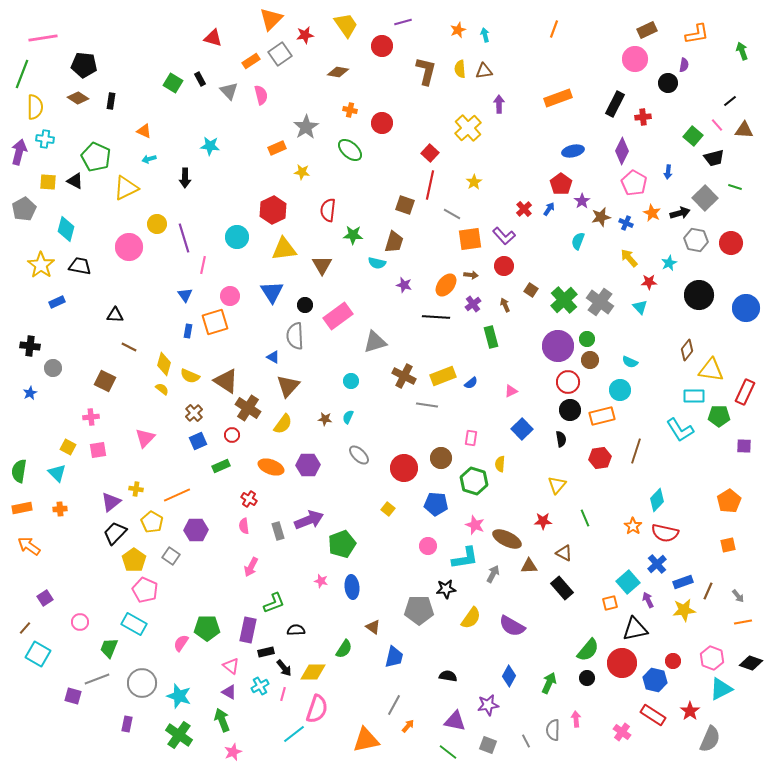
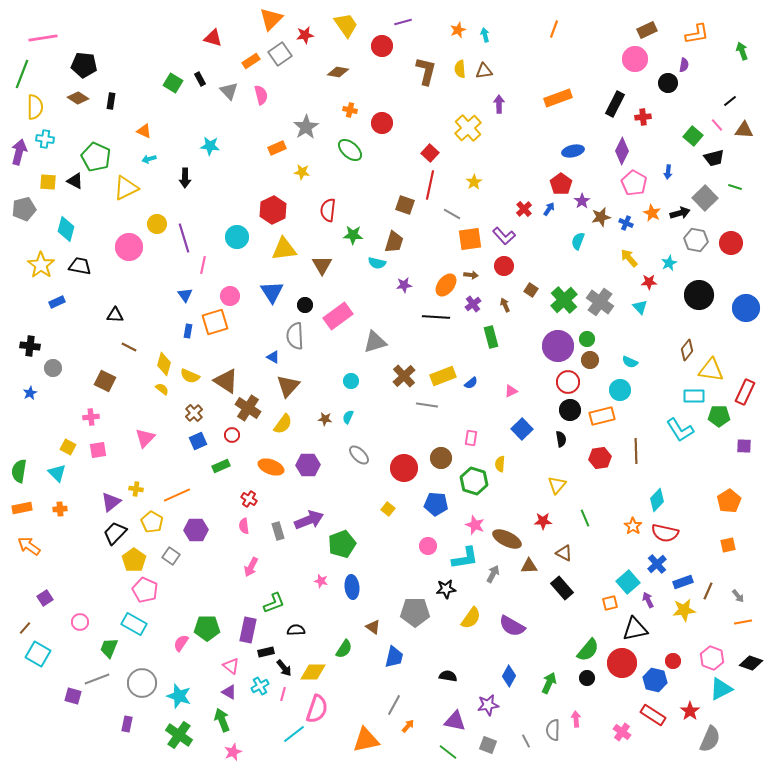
gray pentagon at (24, 209): rotated 15 degrees clockwise
purple star at (404, 285): rotated 21 degrees counterclockwise
brown cross at (404, 376): rotated 20 degrees clockwise
brown line at (636, 451): rotated 20 degrees counterclockwise
gray pentagon at (419, 610): moved 4 px left, 2 px down
